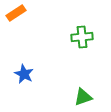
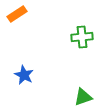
orange rectangle: moved 1 px right, 1 px down
blue star: moved 1 px down
